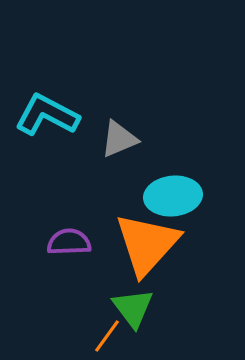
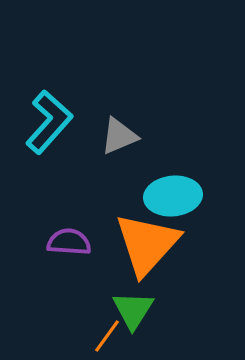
cyan L-shape: moved 2 px right, 7 px down; rotated 104 degrees clockwise
gray triangle: moved 3 px up
purple semicircle: rotated 6 degrees clockwise
green triangle: moved 2 px down; rotated 9 degrees clockwise
